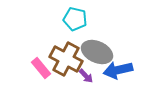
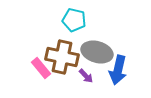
cyan pentagon: moved 1 px left, 1 px down
gray ellipse: rotated 8 degrees counterclockwise
brown cross: moved 4 px left, 2 px up; rotated 16 degrees counterclockwise
blue arrow: rotated 64 degrees counterclockwise
